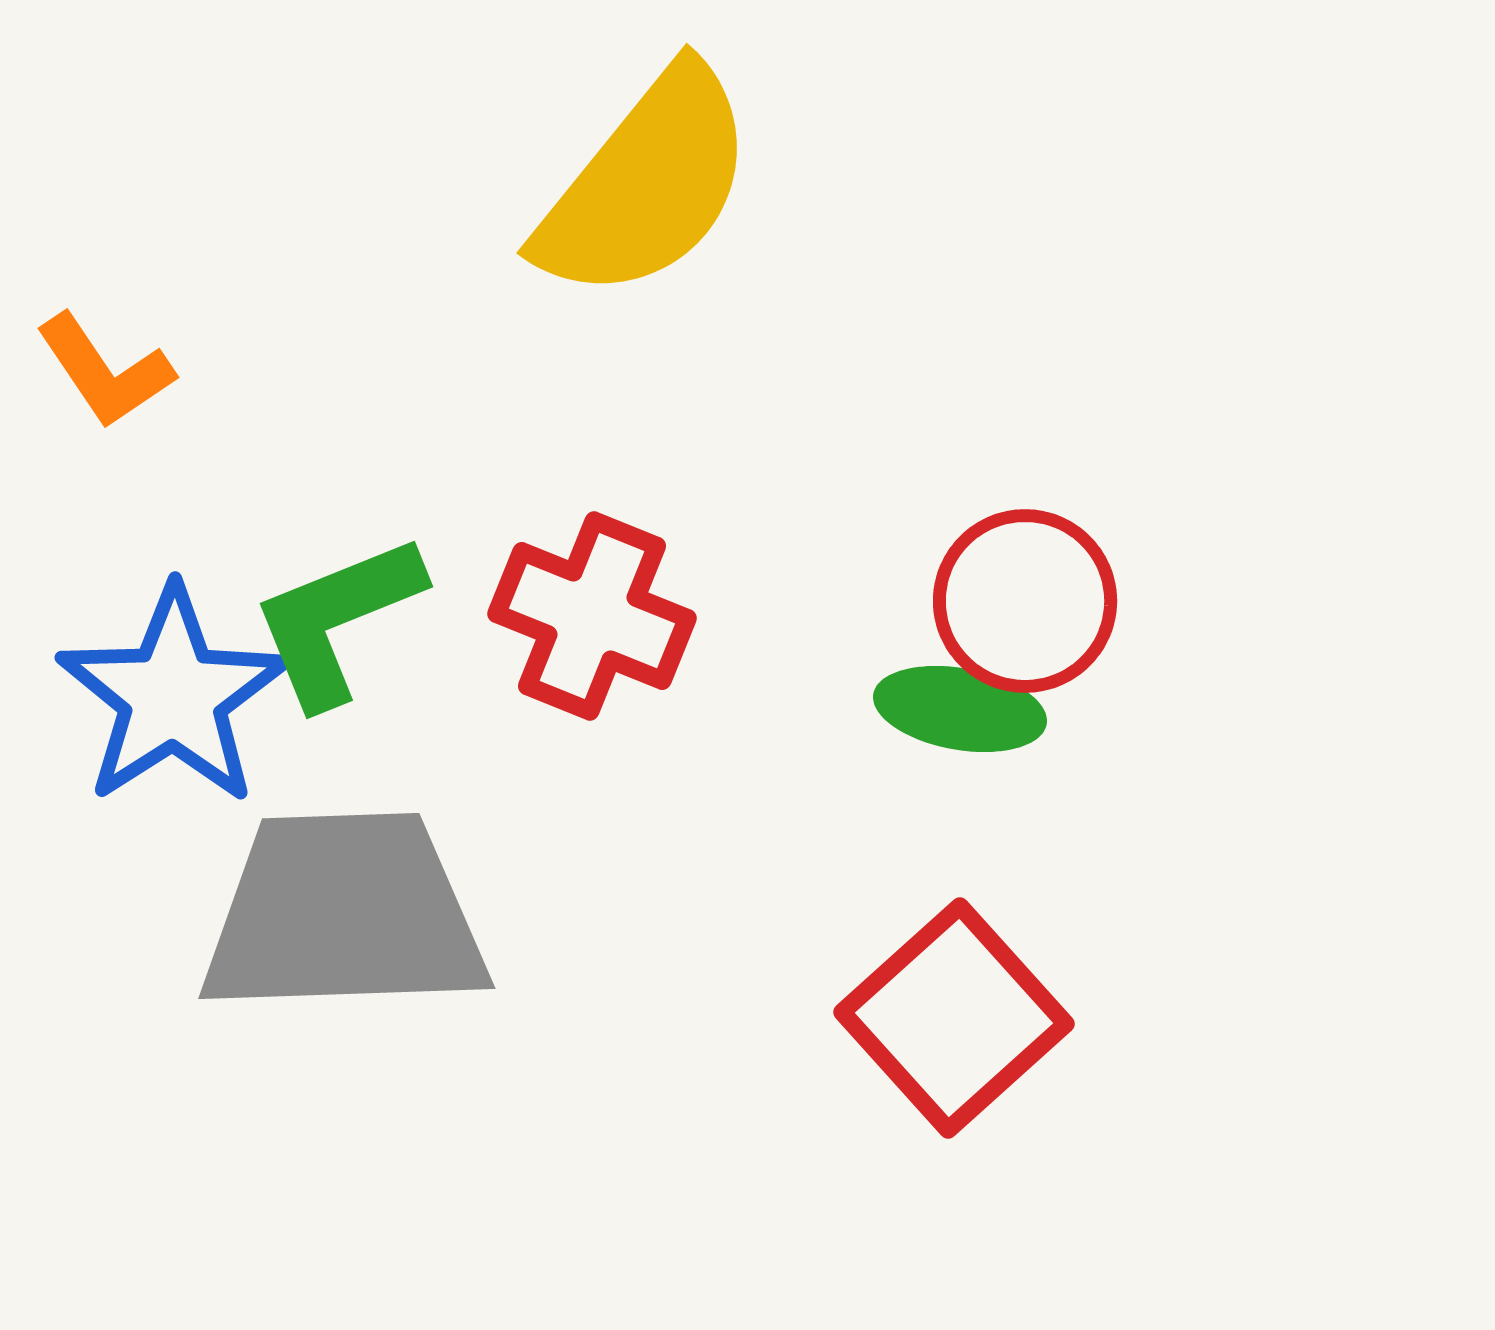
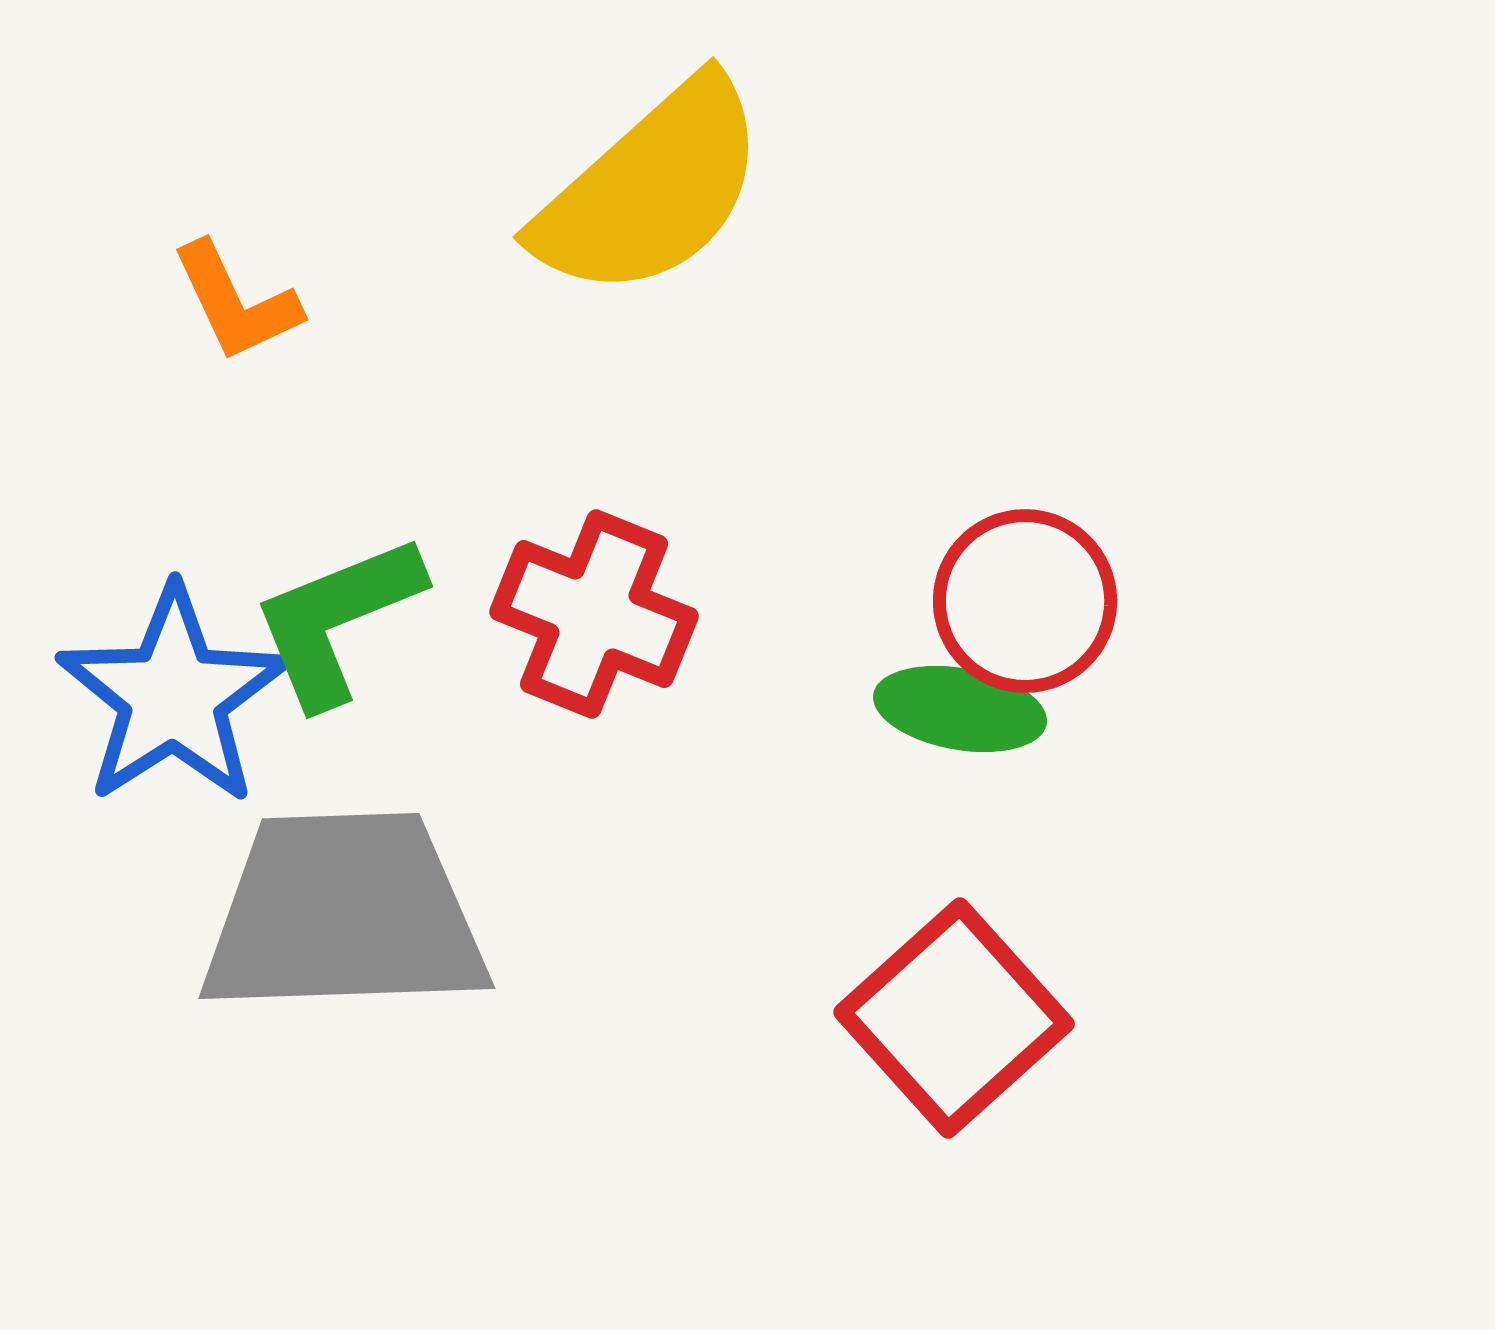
yellow semicircle: moved 5 px right, 5 px down; rotated 9 degrees clockwise
orange L-shape: moved 131 px right, 69 px up; rotated 9 degrees clockwise
red cross: moved 2 px right, 2 px up
